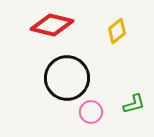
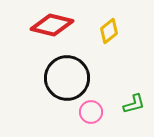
yellow diamond: moved 8 px left
